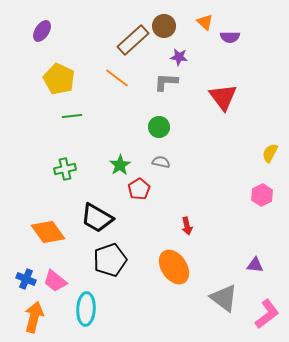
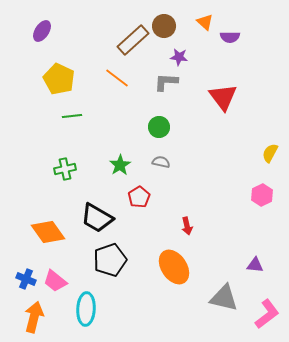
red pentagon: moved 8 px down
gray triangle: rotated 24 degrees counterclockwise
